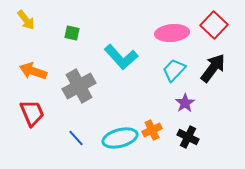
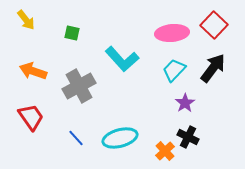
cyan L-shape: moved 1 px right, 2 px down
red trapezoid: moved 1 px left, 4 px down; rotated 12 degrees counterclockwise
orange cross: moved 13 px right, 21 px down; rotated 18 degrees counterclockwise
